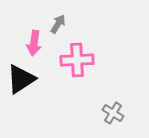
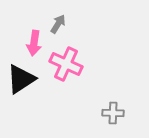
pink cross: moved 11 px left, 4 px down; rotated 28 degrees clockwise
gray cross: rotated 30 degrees counterclockwise
